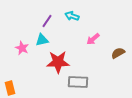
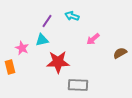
brown semicircle: moved 2 px right
gray rectangle: moved 3 px down
orange rectangle: moved 21 px up
